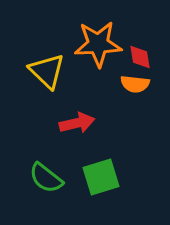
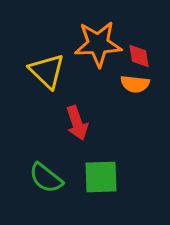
red diamond: moved 1 px left, 1 px up
red arrow: rotated 84 degrees clockwise
green square: rotated 15 degrees clockwise
